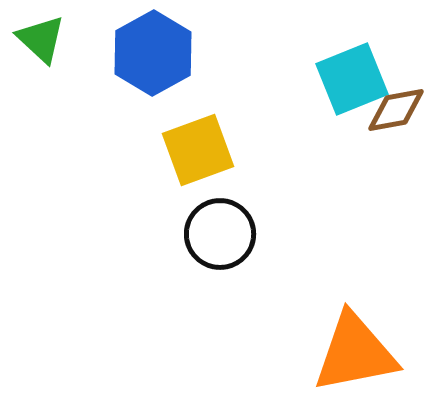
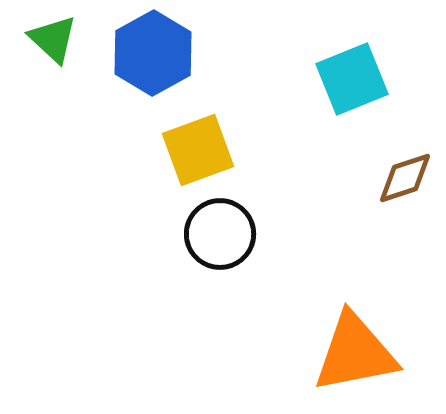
green triangle: moved 12 px right
brown diamond: moved 9 px right, 68 px down; rotated 8 degrees counterclockwise
